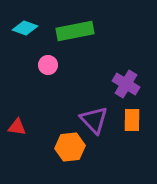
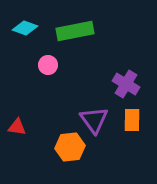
purple triangle: rotated 8 degrees clockwise
